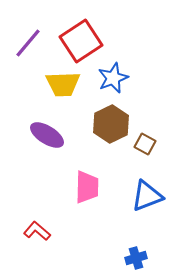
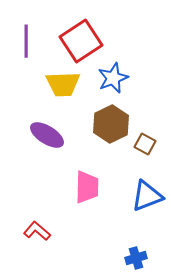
purple line: moved 2 px left, 2 px up; rotated 40 degrees counterclockwise
